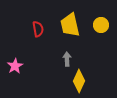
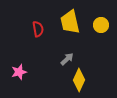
yellow trapezoid: moved 3 px up
gray arrow: rotated 48 degrees clockwise
pink star: moved 4 px right, 6 px down; rotated 14 degrees clockwise
yellow diamond: moved 1 px up
